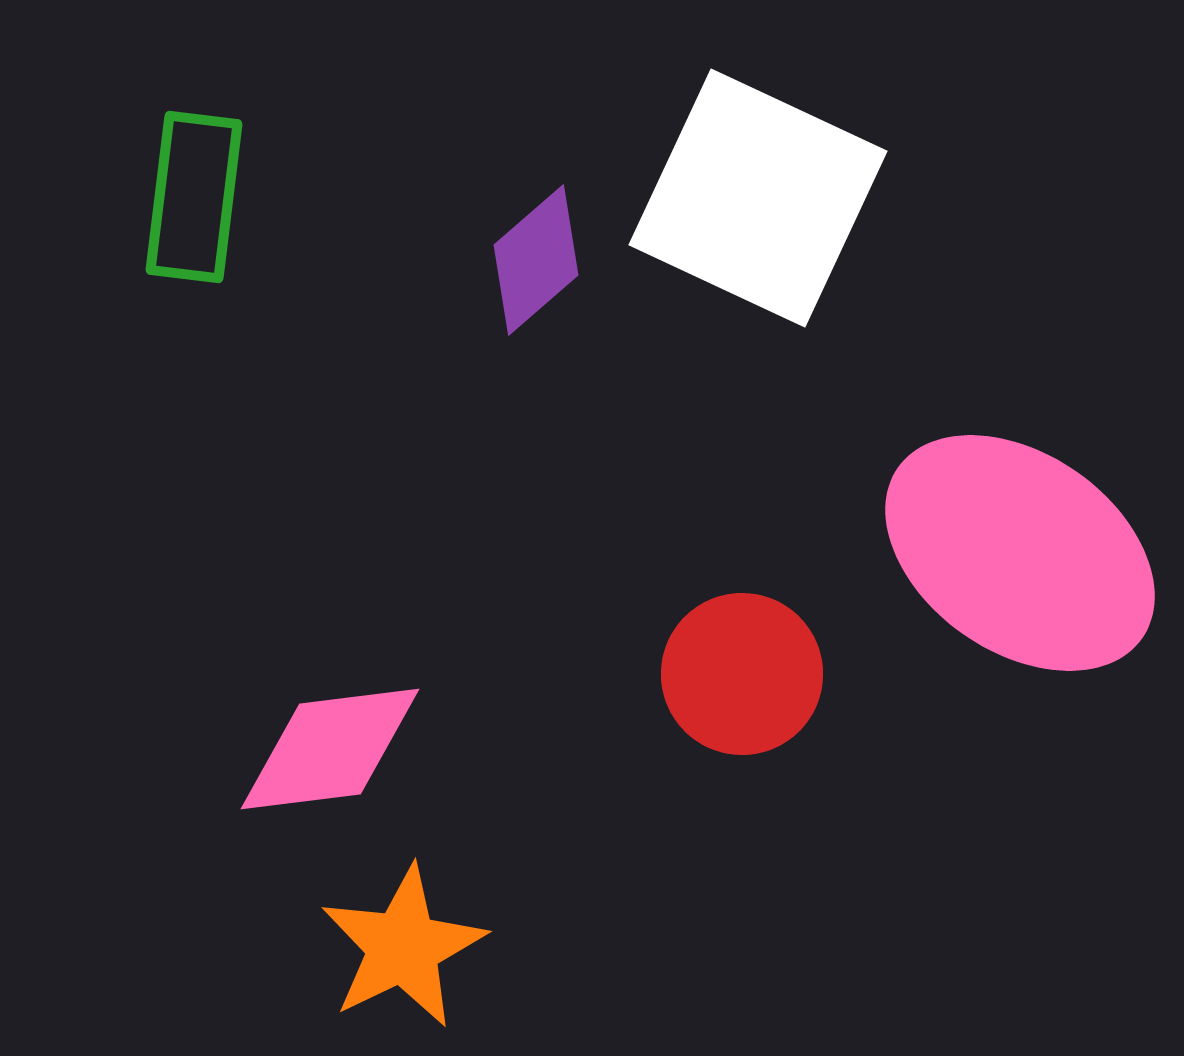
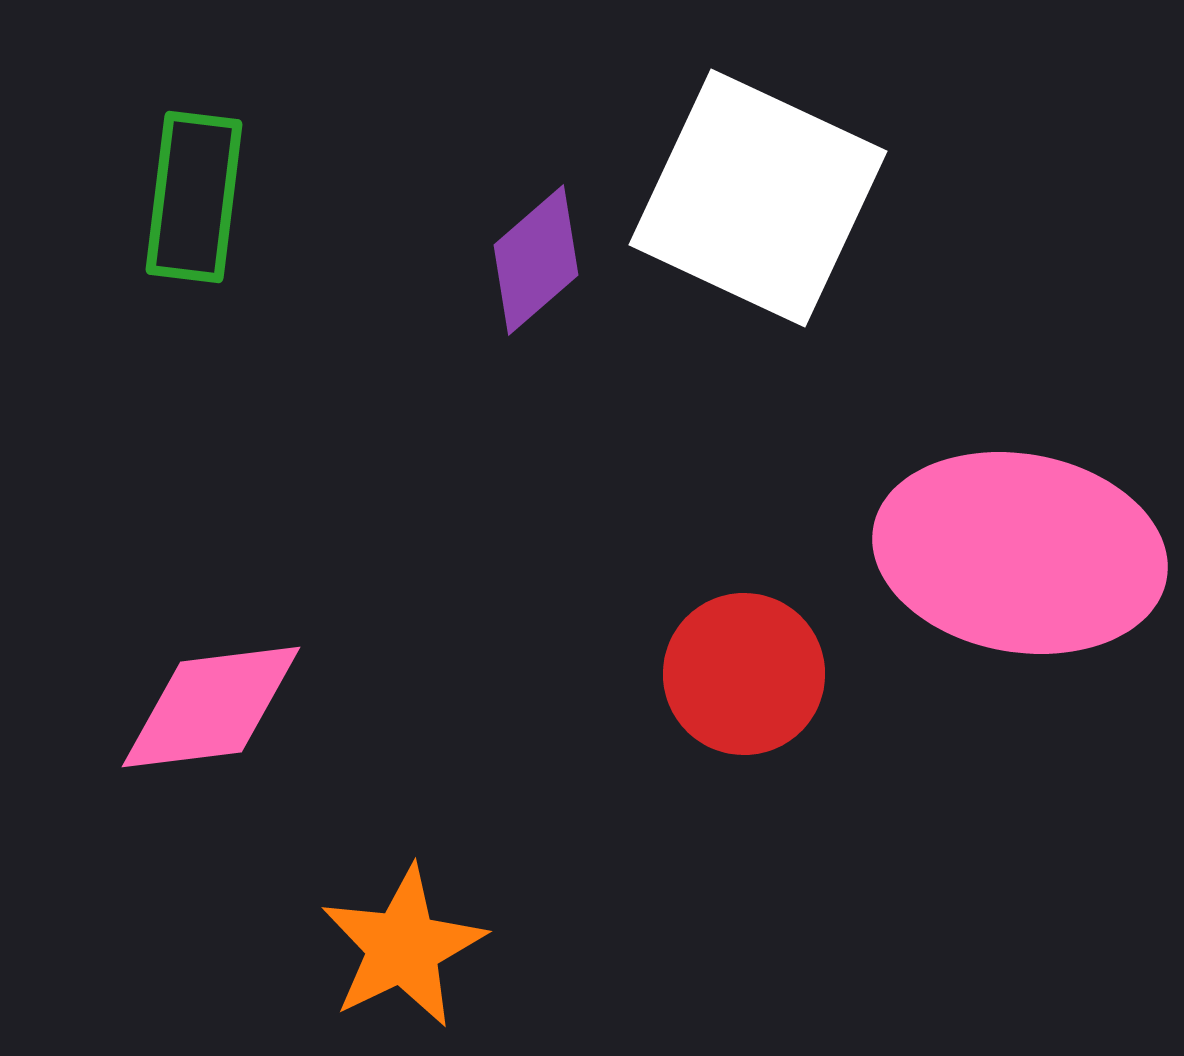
pink ellipse: rotated 25 degrees counterclockwise
red circle: moved 2 px right
pink diamond: moved 119 px left, 42 px up
